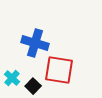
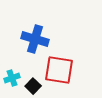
blue cross: moved 4 px up
cyan cross: rotated 28 degrees clockwise
